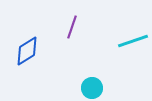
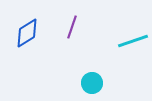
blue diamond: moved 18 px up
cyan circle: moved 5 px up
